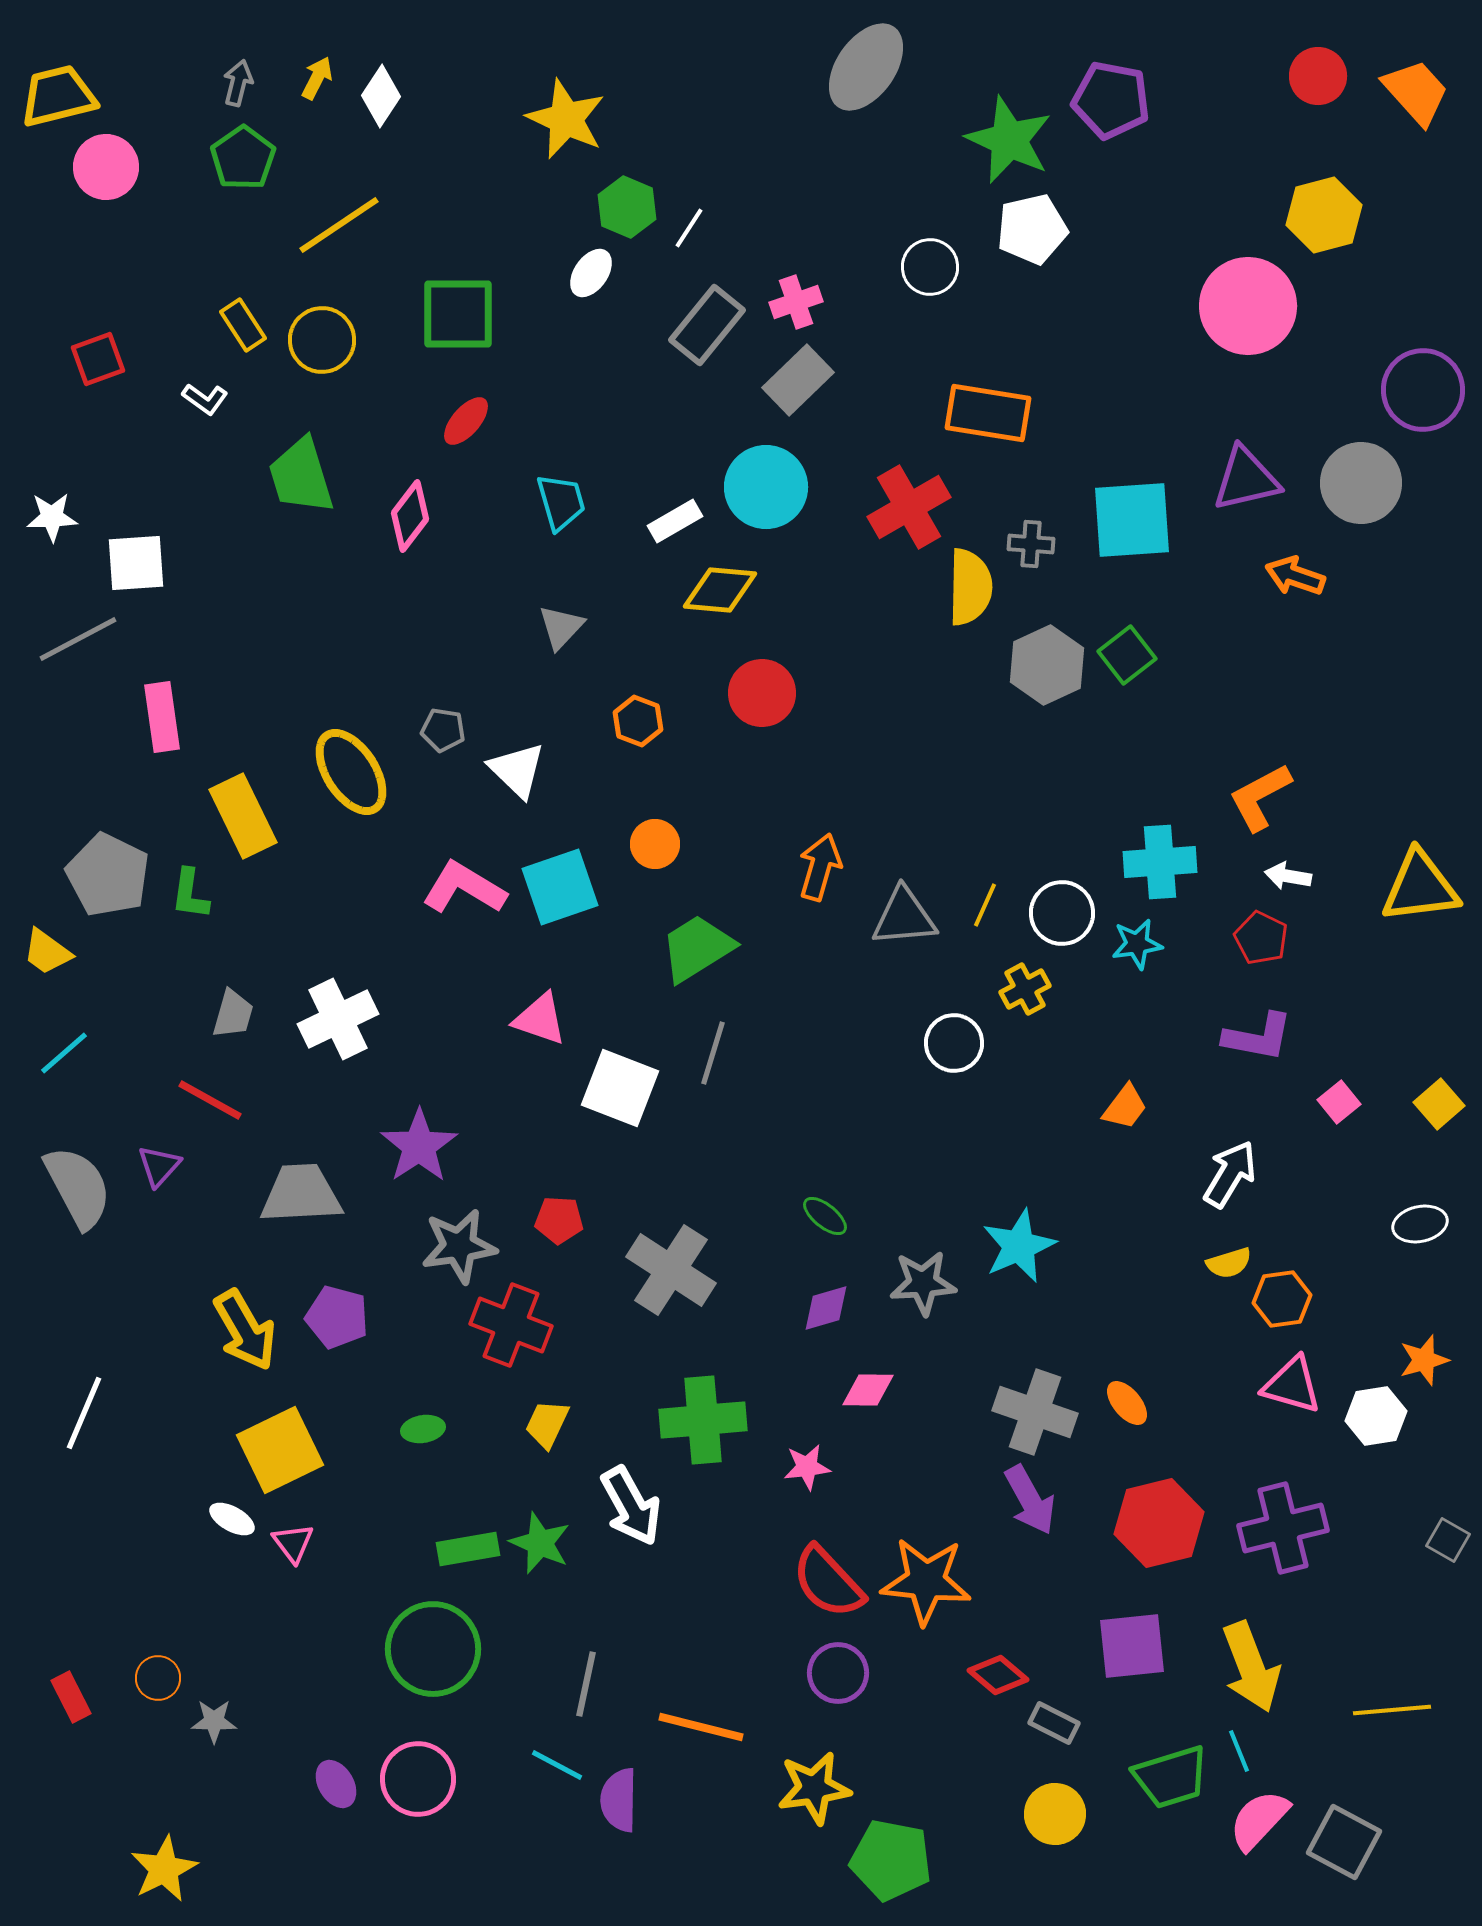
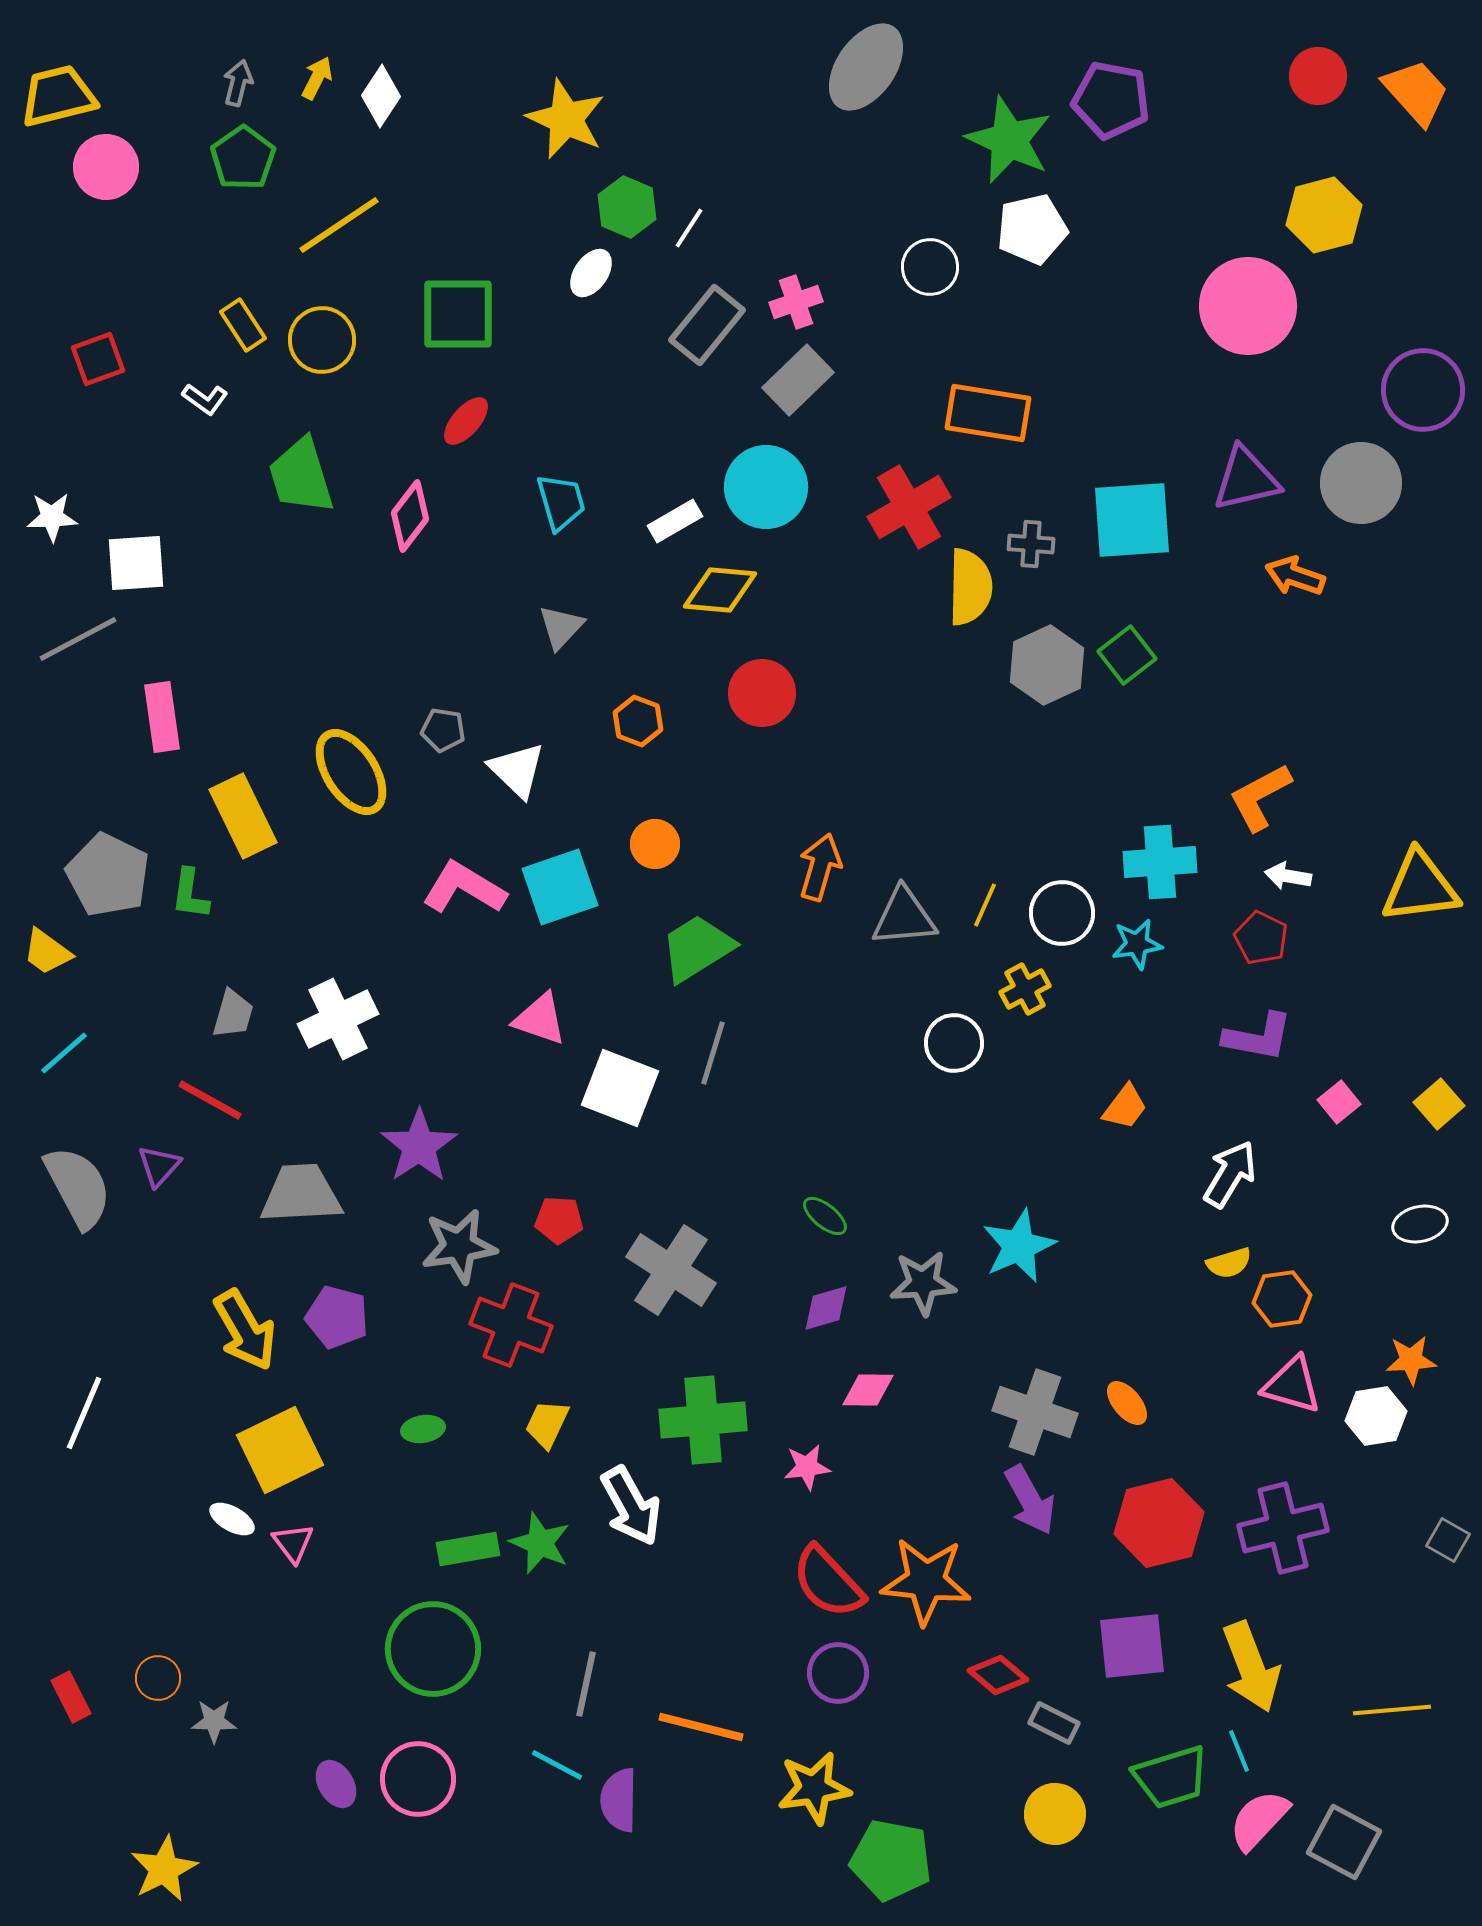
orange star at (1424, 1360): moved 13 px left; rotated 12 degrees clockwise
